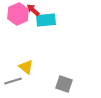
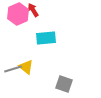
red arrow: rotated 16 degrees clockwise
cyan rectangle: moved 18 px down
gray line: moved 12 px up
